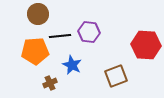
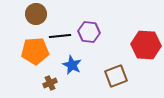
brown circle: moved 2 px left
